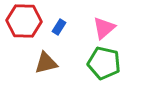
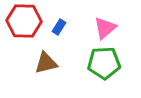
pink triangle: moved 1 px right
green pentagon: rotated 16 degrees counterclockwise
